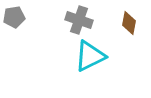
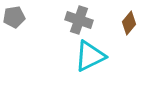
brown diamond: rotated 30 degrees clockwise
